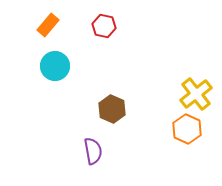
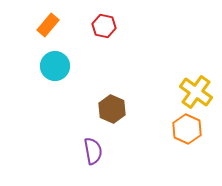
yellow cross: moved 2 px up; rotated 16 degrees counterclockwise
